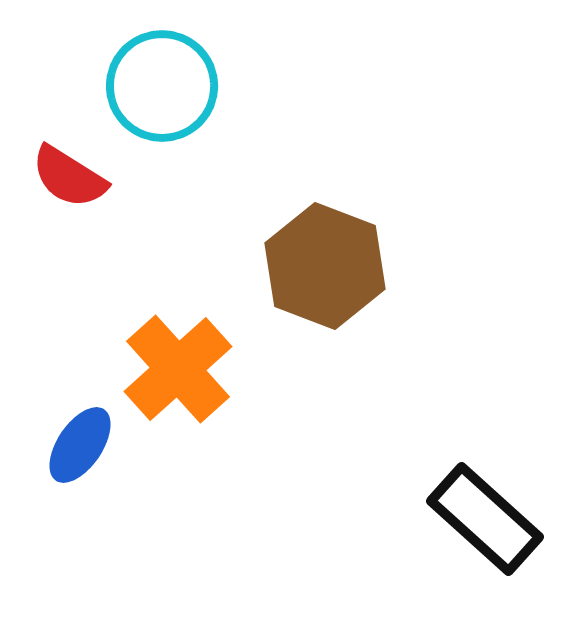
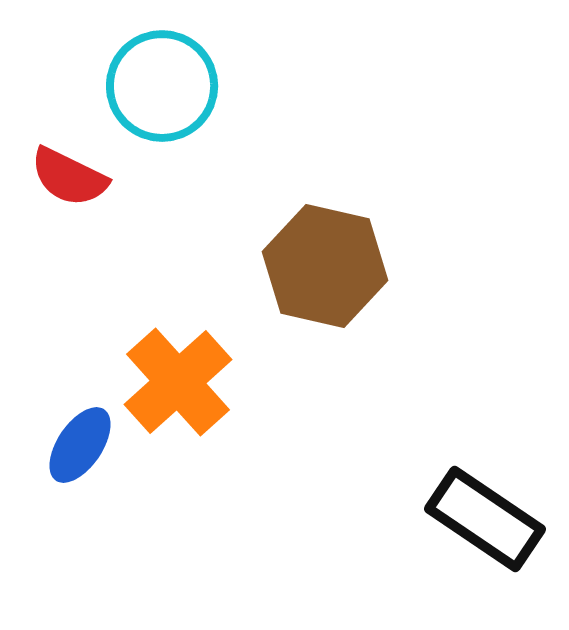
red semicircle: rotated 6 degrees counterclockwise
brown hexagon: rotated 8 degrees counterclockwise
orange cross: moved 13 px down
black rectangle: rotated 8 degrees counterclockwise
